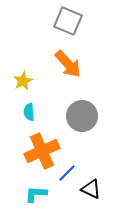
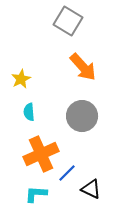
gray square: rotated 8 degrees clockwise
orange arrow: moved 15 px right, 3 px down
yellow star: moved 2 px left, 2 px up
orange cross: moved 1 px left, 3 px down
